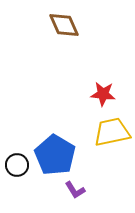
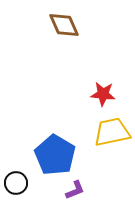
black circle: moved 1 px left, 18 px down
purple L-shape: rotated 80 degrees counterclockwise
